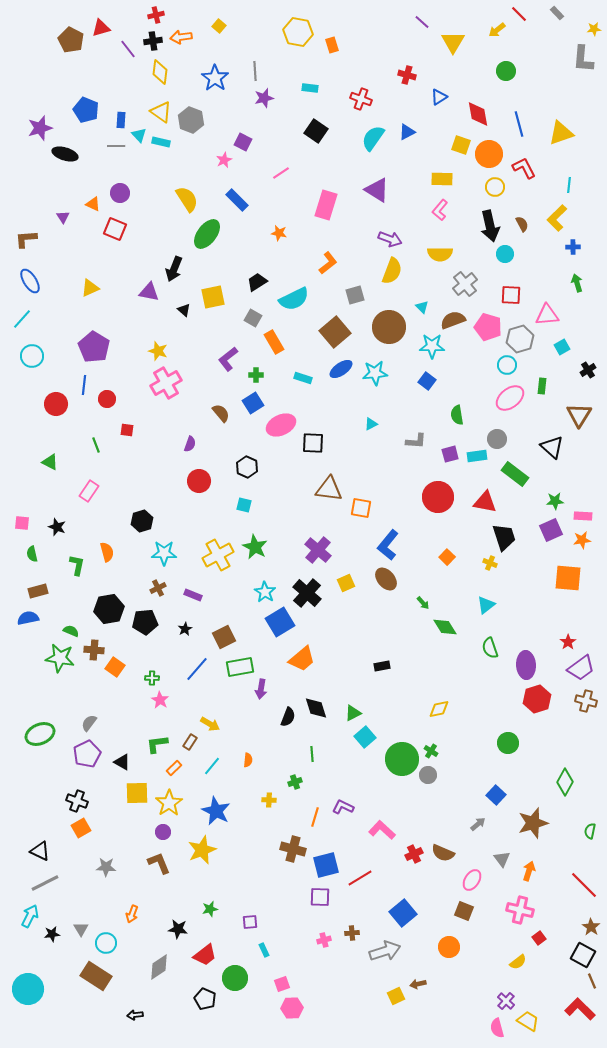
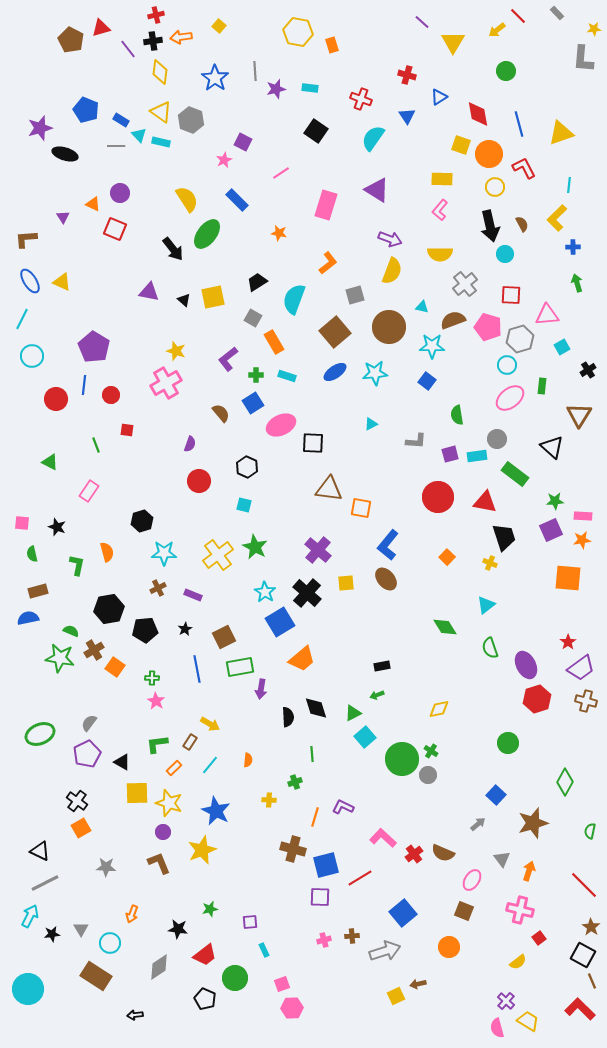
red line at (519, 14): moved 1 px left, 2 px down
purple star at (264, 98): moved 12 px right, 9 px up
blue rectangle at (121, 120): rotated 63 degrees counterclockwise
blue triangle at (407, 132): moved 16 px up; rotated 36 degrees counterclockwise
black arrow at (174, 269): moved 1 px left, 20 px up; rotated 60 degrees counterclockwise
yellow triangle at (90, 288): moved 28 px left, 6 px up; rotated 48 degrees clockwise
cyan semicircle at (294, 299): rotated 136 degrees clockwise
cyan triangle at (422, 307): rotated 32 degrees counterclockwise
black triangle at (184, 310): moved 10 px up
cyan line at (22, 319): rotated 15 degrees counterclockwise
yellow star at (158, 351): moved 18 px right
blue ellipse at (341, 369): moved 6 px left, 3 px down
cyan rectangle at (303, 378): moved 16 px left, 2 px up
red circle at (107, 399): moved 4 px right, 4 px up
red circle at (56, 404): moved 5 px up
yellow cross at (218, 555): rotated 8 degrees counterclockwise
yellow square at (346, 583): rotated 18 degrees clockwise
green arrow at (423, 603): moved 46 px left, 92 px down; rotated 112 degrees clockwise
black pentagon at (145, 622): moved 8 px down
brown cross at (94, 650): rotated 36 degrees counterclockwise
purple ellipse at (526, 665): rotated 24 degrees counterclockwise
blue line at (197, 669): rotated 52 degrees counterclockwise
pink star at (160, 700): moved 4 px left, 1 px down
black semicircle at (288, 717): rotated 24 degrees counterclockwise
cyan line at (212, 766): moved 2 px left, 1 px up
black cross at (77, 801): rotated 15 degrees clockwise
yellow star at (169, 803): rotated 20 degrees counterclockwise
pink L-shape at (382, 830): moved 1 px right, 8 px down
red cross at (414, 854): rotated 12 degrees counterclockwise
brown cross at (352, 933): moved 3 px down
cyan circle at (106, 943): moved 4 px right
